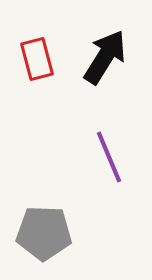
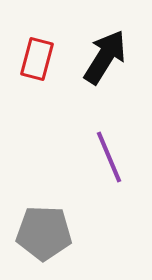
red rectangle: rotated 30 degrees clockwise
